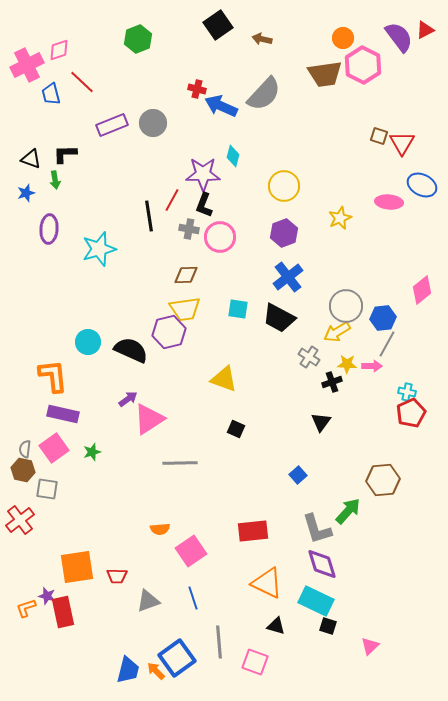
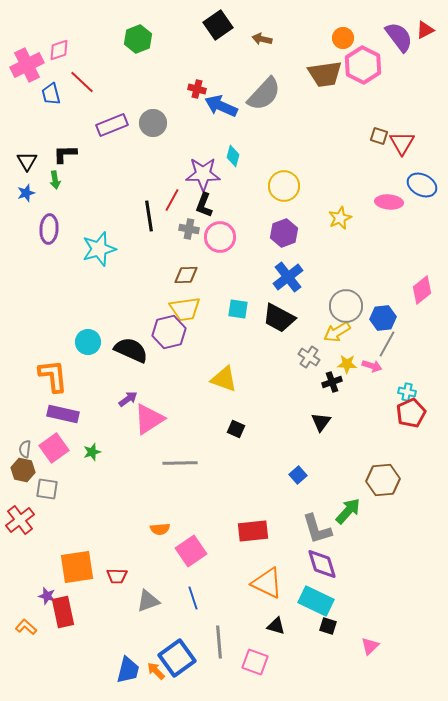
black triangle at (31, 159): moved 4 px left, 2 px down; rotated 40 degrees clockwise
pink arrow at (372, 366): rotated 18 degrees clockwise
orange L-shape at (26, 608): moved 19 px down; rotated 60 degrees clockwise
